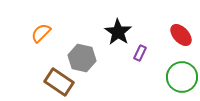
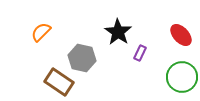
orange semicircle: moved 1 px up
